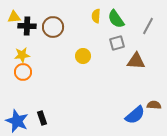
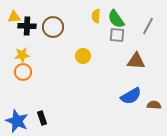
gray square: moved 8 px up; rotated 21 degrees clockwise
blue semicircle: moved 4 px left, 19 px up; rotated 10 degrees clockwise
